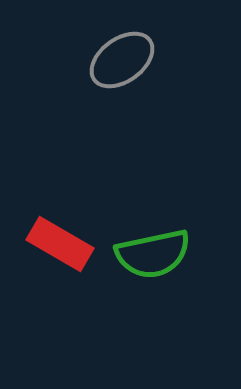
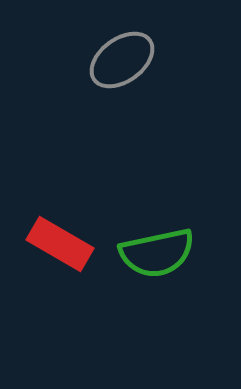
green semicircle: moved 4 px right, 1 px up
